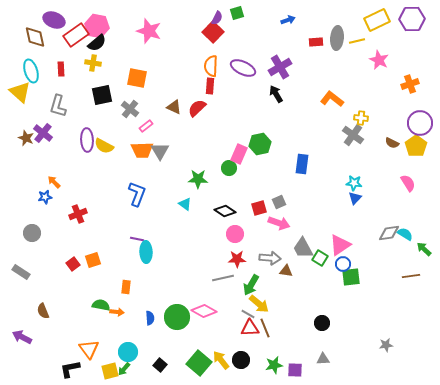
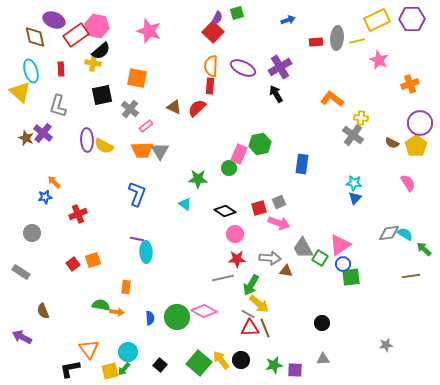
black semicircle at (97, 43): moved 4 px right, 8 px down
